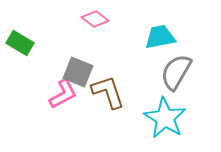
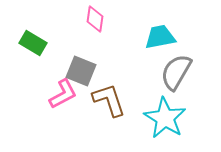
pink diamond: rotated 60 degrees clockwise
green rectangle: moved 13 px right
gray square: moved 3 px right, 1 px up
brown L-shape: moved 1 px right, 8 px down
